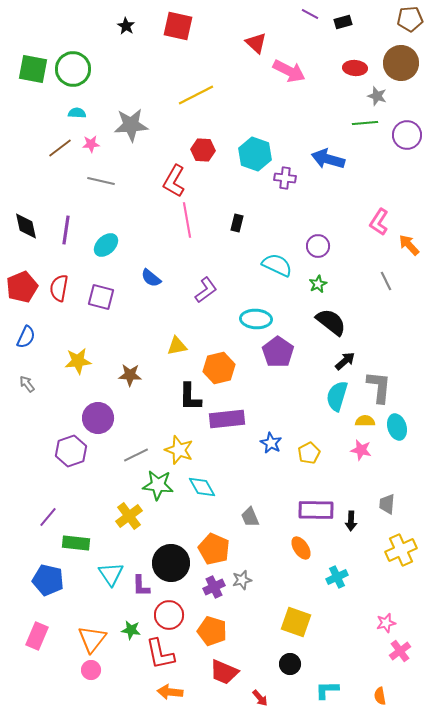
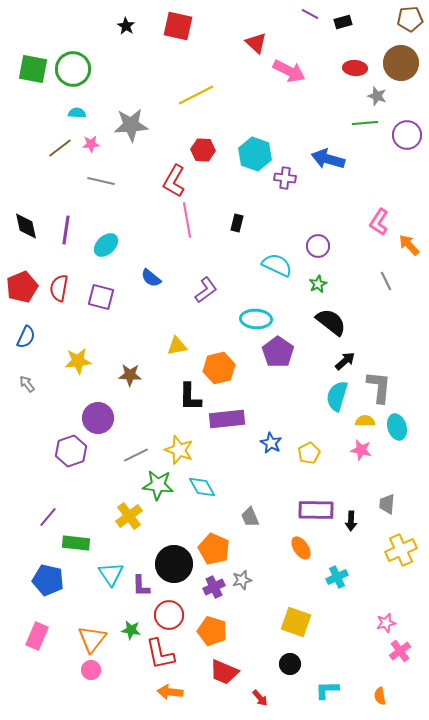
black circle at (171, 563): moved 3 px right, 1 px down
